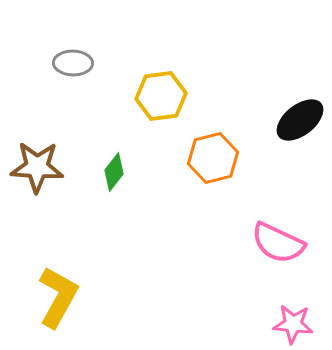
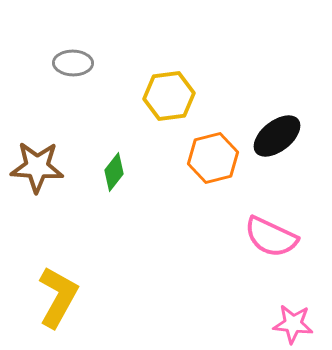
yellow hexagon: moved 8 px right
black ellipse: moved 23 px left, 16 px down
pink semicircle: moved 7 px left, 6 px up
